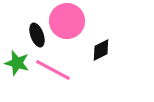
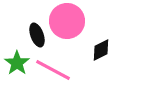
green star: rotated 20 degrees clockwise
